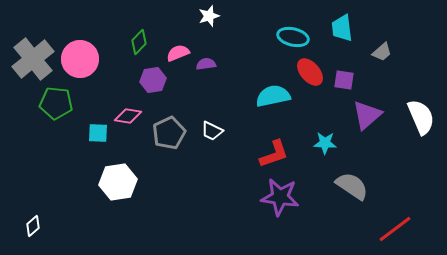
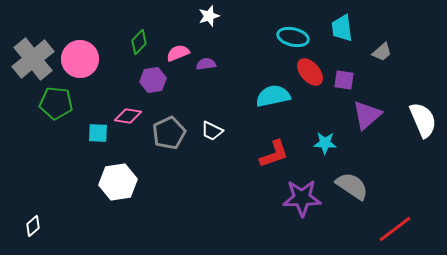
white semicircle: moved 2 px right, 3 px down
purple star: moved 22 px right, 1 px down; rotated 9 degrees counterclockwise
